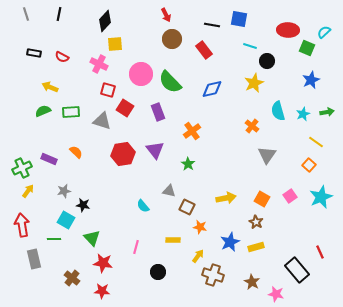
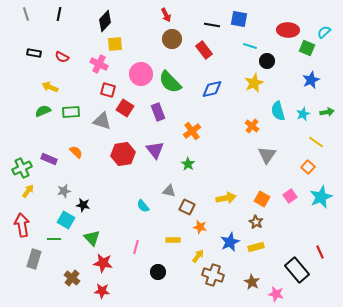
orange square at (309, 165): moved 1 px left, 2 px down
gray rectangle at (34, 259): rotated 30 degrees clockwise
